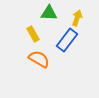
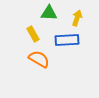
blue rectangle: rotated 50 degrees clockwise
